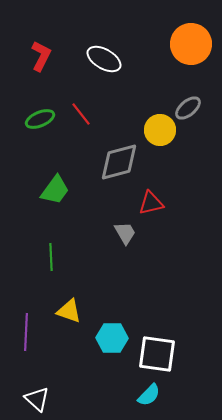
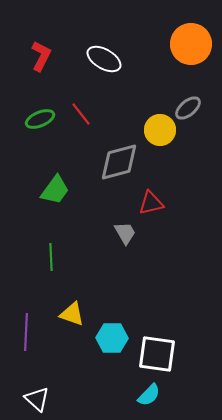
yellow triangle: moved 3 px right, 3 px down
